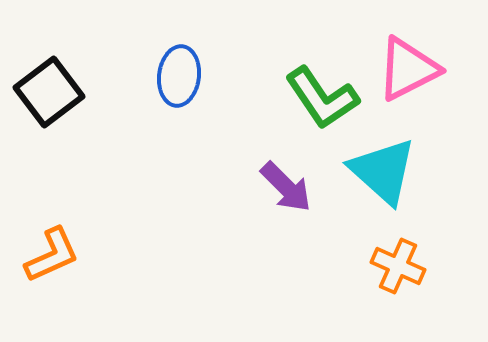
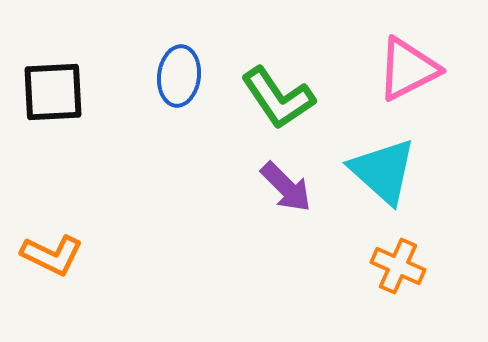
black square: moved 4 px right; rotated 34 degrees clockwise
green L-shape: moved 44 px left
orange L-shape: rotated 50 degrees clockwise
